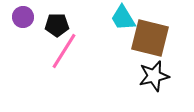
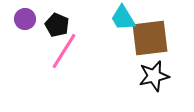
purple circle: moved 2 px right, 2 px down
black pentagon: rotated 25 degrees clockwise
brown square: rotated 21 degrees counterclockwise
